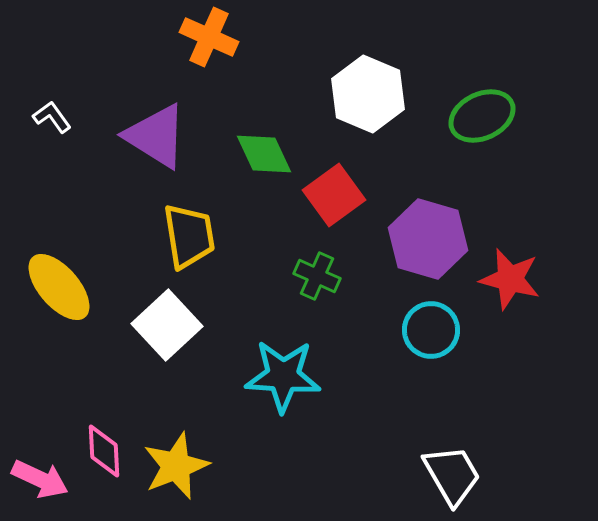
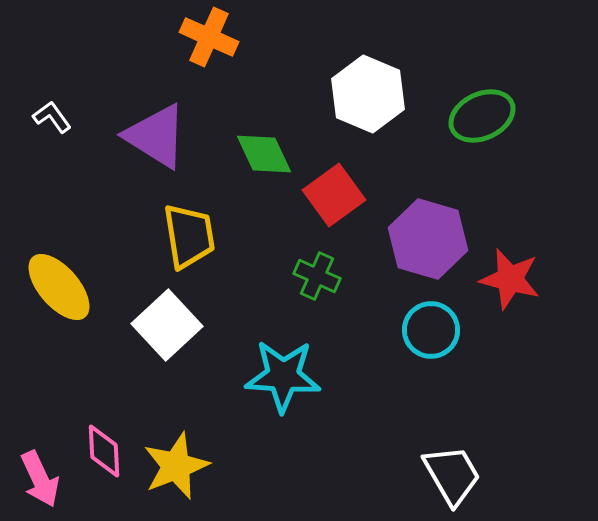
pink arrow: rotated 40 degrees clockwise
